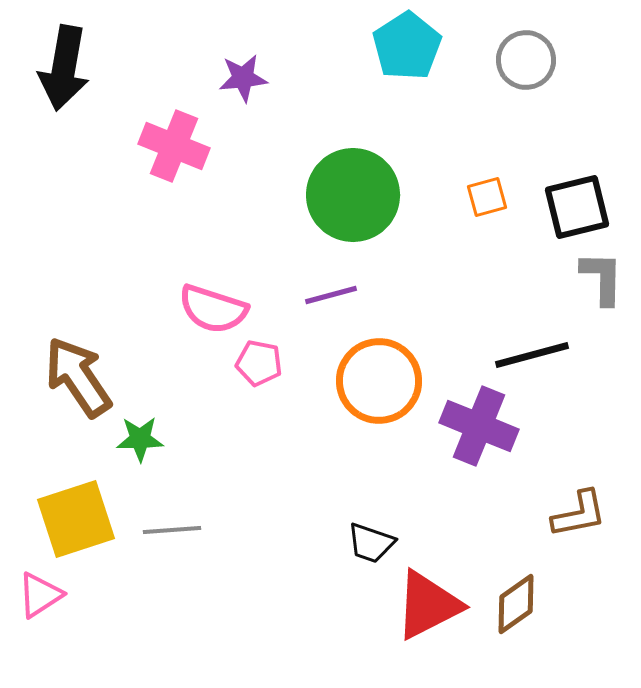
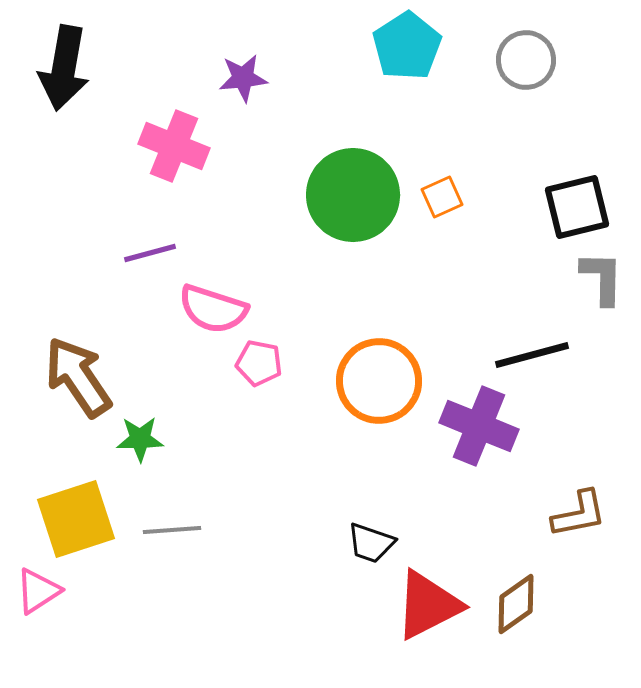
orange square: moved 45 px left; rotated 9 degrees counterclockwise
purple line: moved 181 px left, 42 px up
pink triangle: moved 2 px left, 4 px up
